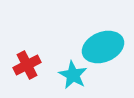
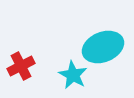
red cross: moved 6 px left, 1 px down
